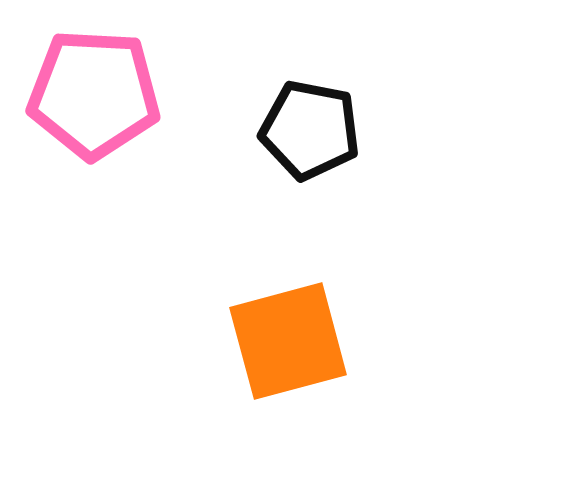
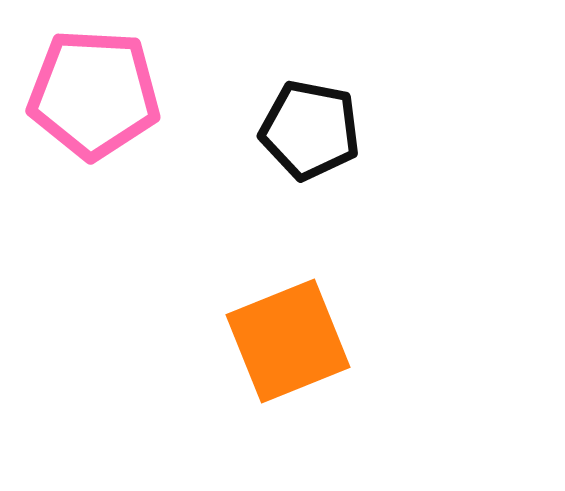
orange square: rotated 7 degrees counterclockwise
